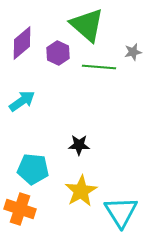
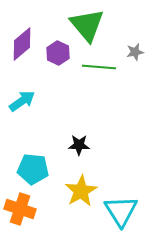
green triangle: rotated 9 degrees clockwise
purple diamond: moved 1 px down
gray star: moved 2 px right
cyan triangle: moved 1 px up
